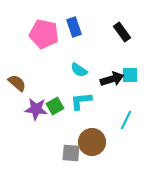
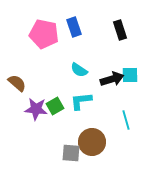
black rectangle: moved 2 px left, 2 px up; rotated 18 degrees clockwise
cyan line: rotated 42 degrees counterclockwise
